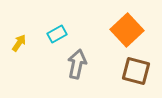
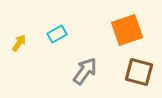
orange square: rotated 24 degrees clockwise
gray arrow: moved 8 px right, 7 px down; rotated 24 degrees clockwise
brown square: moved 3 px right, 1 px down
